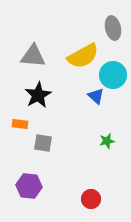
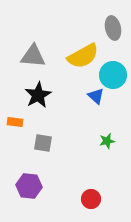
orange rectangle: moved 5 px left, 2 px up
